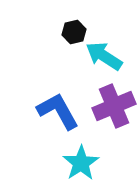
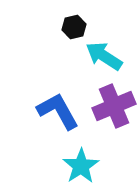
black hexagon: moved 5 px up
cyan star: moved 3 px down
